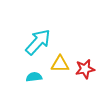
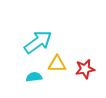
cyan arrow: rotated 12 degrees clockwise
yellow triangle: moved 3 px left
